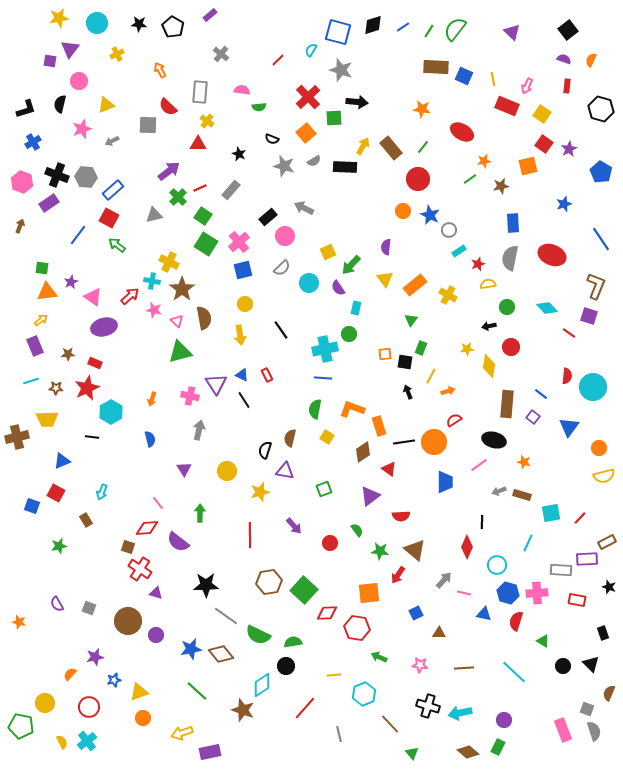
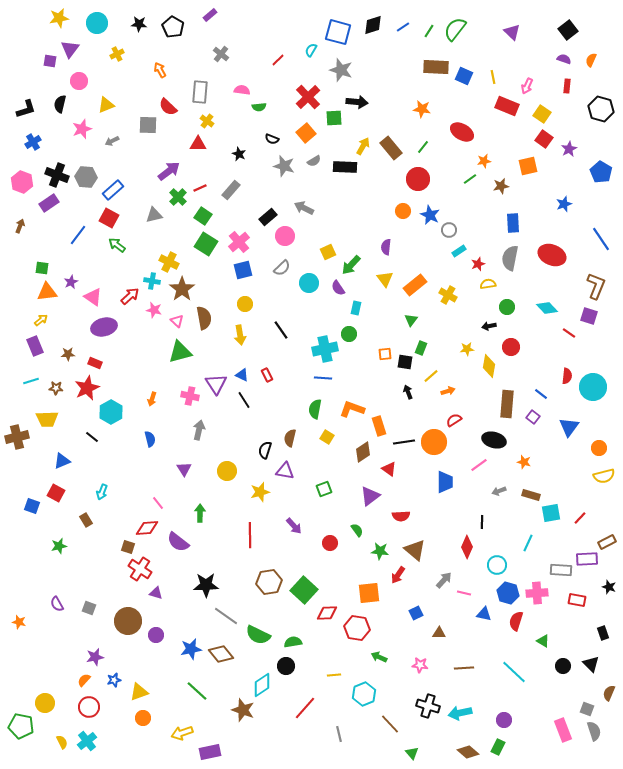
yellow line at (493, 79): moved 2 px up
red square at (544, 144): moved 5 px up
yellow line at (431, 376): rotated 21 degrees clockwise
black line at (92, 437): rotated 32 degrees clockwise
brown rectangle at (522, 495): moved 9 px right
orange semicircle at (70, 674): moved 14 px right, 6 px down
